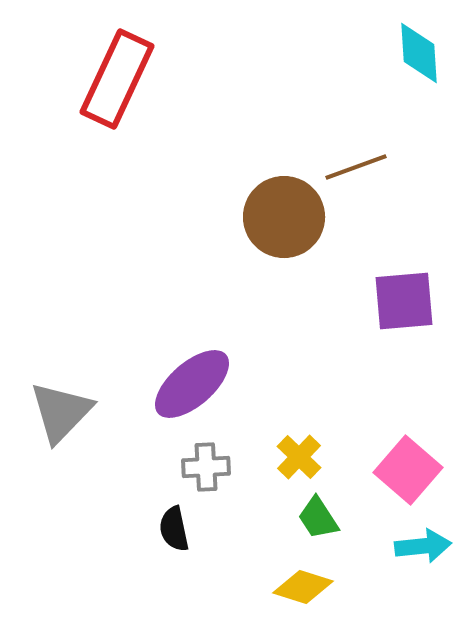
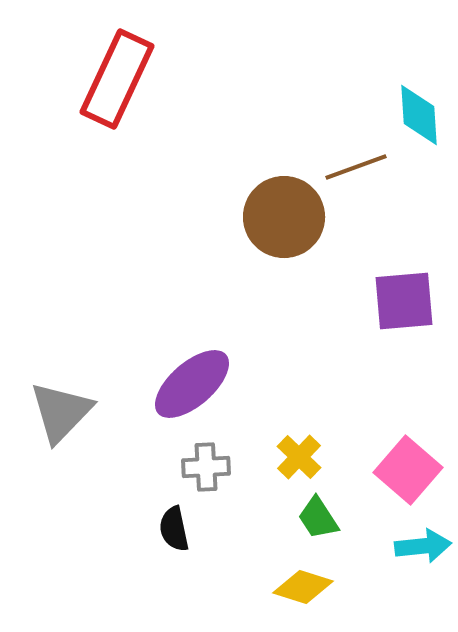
cyan diamond: moved 62 px down
